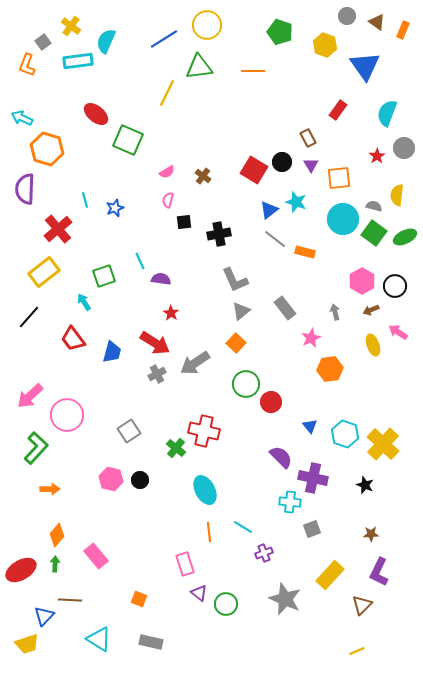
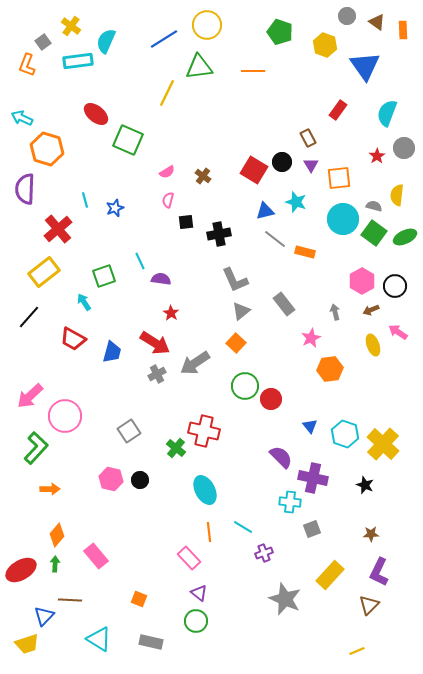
orange rectangle at (403, 30): rotated 24 degrees counterclockwise
blue triangle at (269, 210): moved 4 px left, 1 px down; rotated 24 degrees clockwise
black square at (184, 222): moved 2 px right
gray rectangle at (285, 308): moved 1 px left, 4 px up
red trapezoid at (73, 339): rotated 24 degrees counterclockwise
green circle at (246, 384): moved 1 px left, 2 px down
red circle at (271, 402): moved 3 px up
pink circle at (67, 415): moved 2 px left, 1 px down
pink rectangle at (185, 564): moved 4 px right, 6 px up; rotated 25 degrees counterclockwise
green circle at (226, 604): moved 30 px left, 17 px down
brown triangle at (362, 605): moved 7 px right
